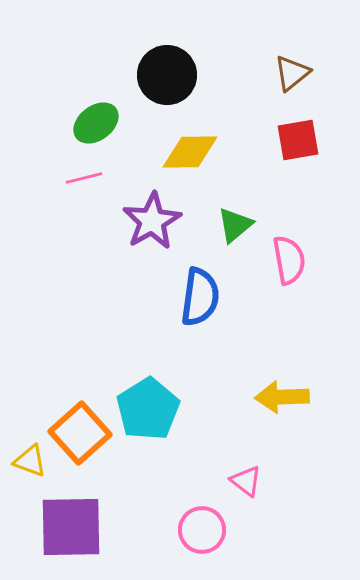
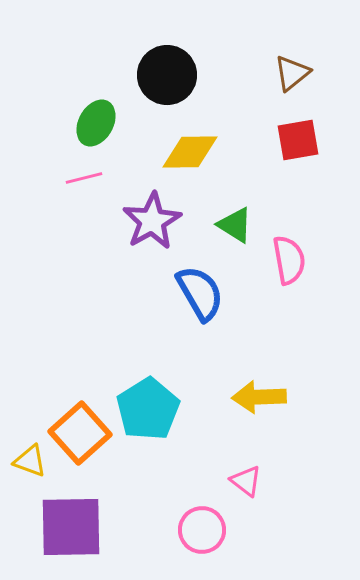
green ellipse: rotated 24 degrees counterclockwise
green triangle: rotated 48 degrees counterclockwise
blue semicircle: moved 4 px up; rotated 38 degrees counterclockwise
yellow arrow: moved 23 px left
